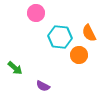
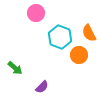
cyan hexagon: rotated 15 degrees clockwise
purple semicircle: moved 1 px left, 1 px down; rotated 72 degrees counterclockwise
